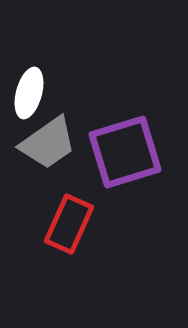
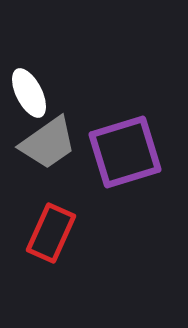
white ellipse: rotated 42 degrees counterclockwise
red rectangle: moved 18 px left, 9 px down
